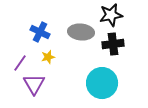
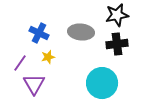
black star: moved 6 px right
blue cross: moved 1 px left, 1 px down
black cross: moved 4 px right
